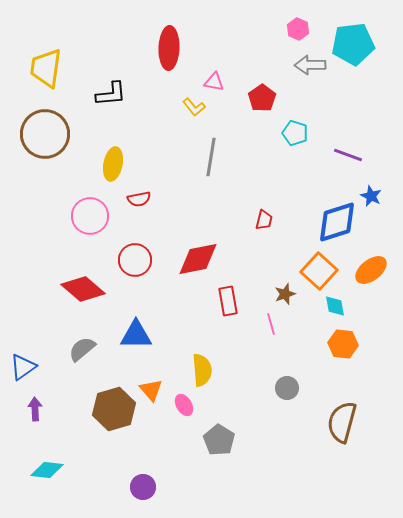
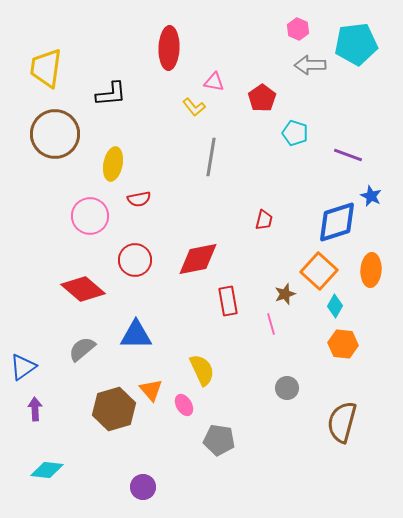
cyan pentagon at (353, 44): moved 3 px right
brown circle at (45, 134): moved 10 px right
orange ellipse at (371, 270): rotated 48 degrees counterclockwise
cyan diamond at (335, 306): rotated 40 degrees clockwise
yellow semicircle at (202, 370): rotated 20 degrees counterclockwise
gray pentagon at (219, 440): rotated 24 degrees counterclockwise
